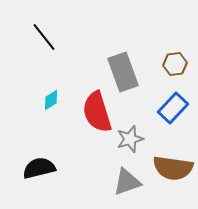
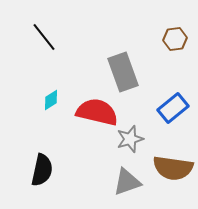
brown hexagon: moved 25 px up
blue rectangle: rotated 8 degrees clockwise
red semicircle: rotated 120 degrees clockwise
black semicircle: moved 3 px right, 2 px down; rotated 116 degrees clockwise
